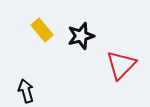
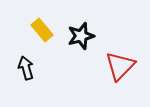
red triangle: moved 1 px left, 1 px down
black arrow: moved 23 px up
